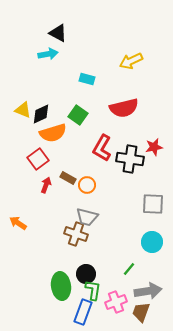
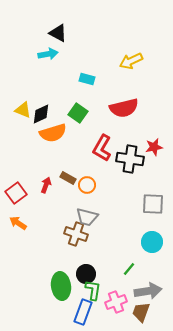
green square: moved 2 px up
red square: moved 22 px left, 34 px down
